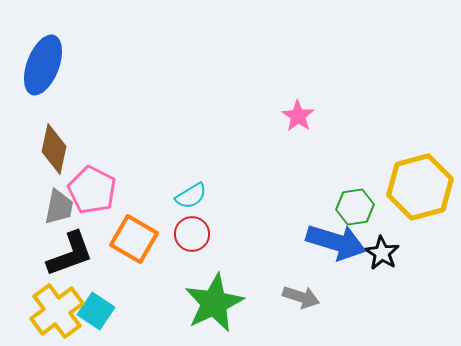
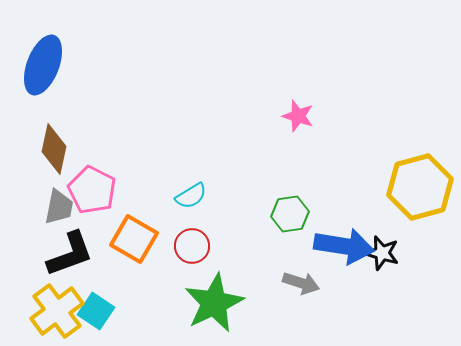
pink star: rotated 16 degrees counterclockwise
green hexagon: moved 65 px left, 7 px down
red circle: moved 12 px down
blue arrow: moved 8 px right, 4 px down; rotated 8 degrees counterclockwise
black star: rotated 16 degrees counterclockwise
gray arrow: moved 14 px up
